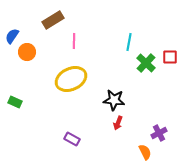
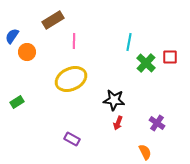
green rectangle: moved 2 px right; rotated 56 degrees counterclockwise
purple cross: moved 2 px left, 10 px up; rotated 28 degrees counterclockwise
